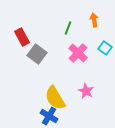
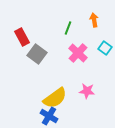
pink star: moved 1 px right; rotated 21 degrees counterclockwise
yellow semicircle: rotated 95 degrees counterclockwise
